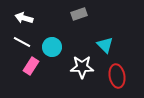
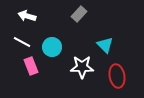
gray rectangle: rotated 28 degrees counterclockwise
white arrow: moved 3 px right, 2 px up
pink rectangle: rotated 54 degrees counterclockwise
